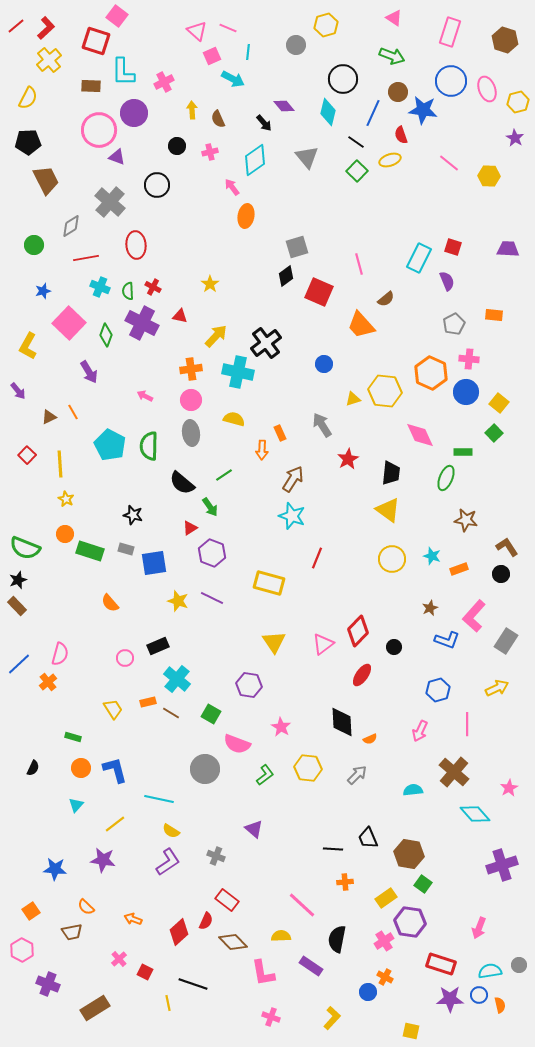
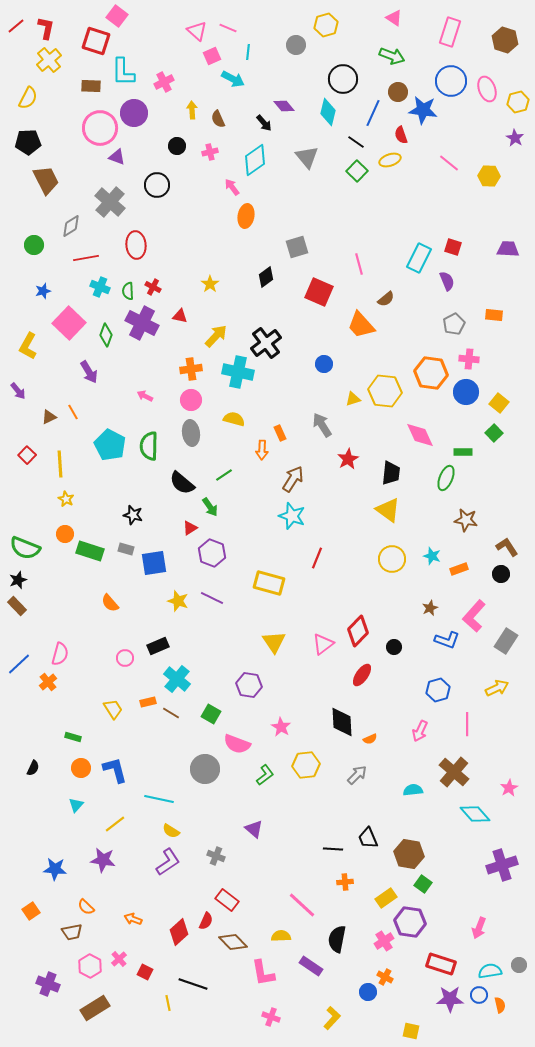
red L-shape at (46, 28): rotated 35 degrees counterclockwise
pink circle at (99, 130): moved 1 px right, 2 px up
black diamond at (286, 276): moved 20 px left, 1 px down
orange hexagon at (431, 373): rotated 16 degrees counterclockwise
yellow hexagon at (308, 768): moved 2 px left, 3 px up; rotated 12 degrees counterclockwise
pink hexagon at (22, 950): moved 68 px right, 16 px down
